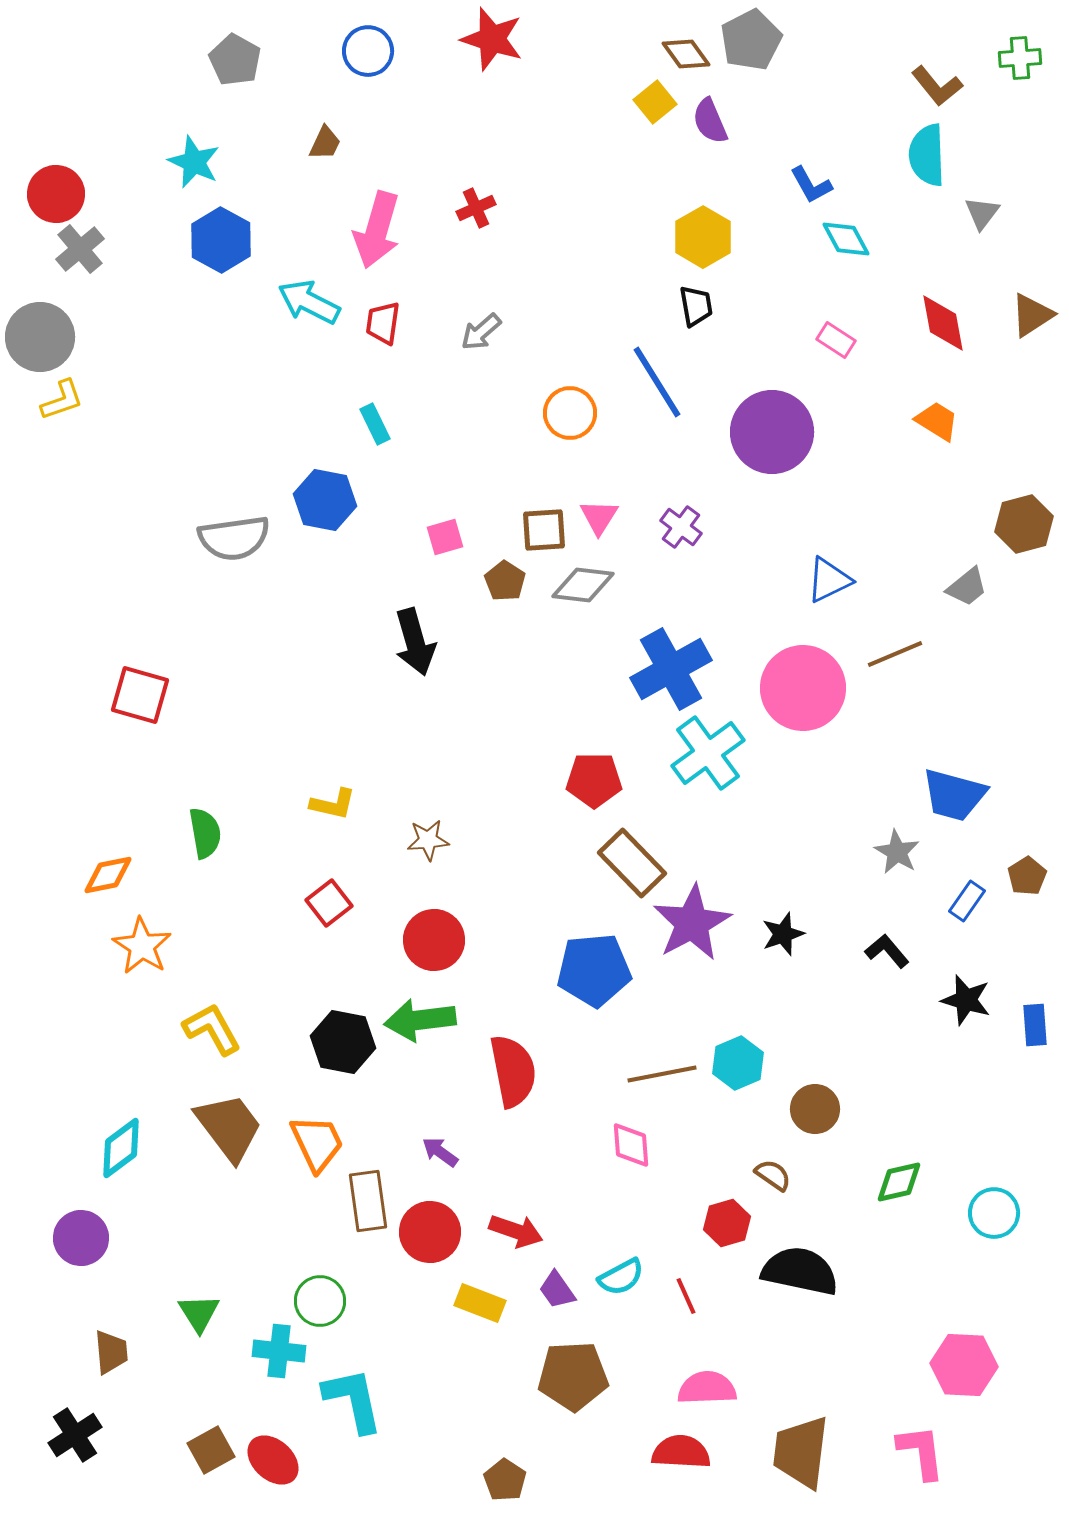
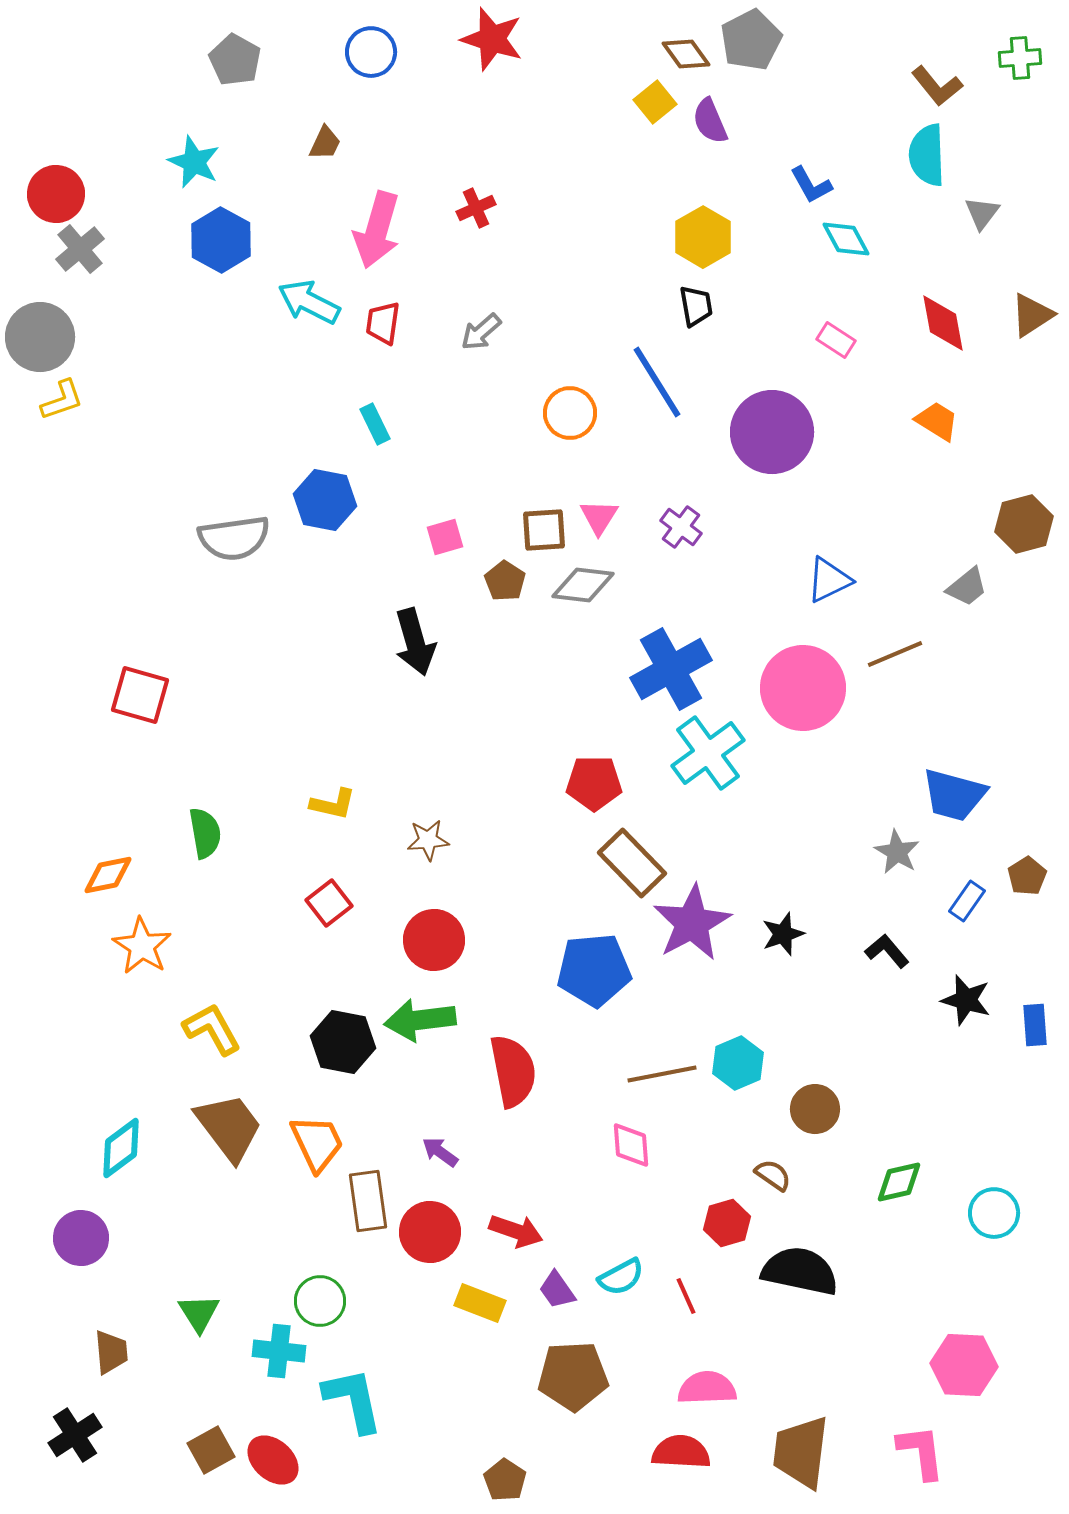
blue circle at (368, 51): moved 3 px right, 1 px down
red pentagon at (594, 780): moved 3 px down
